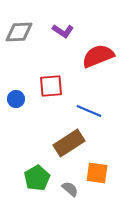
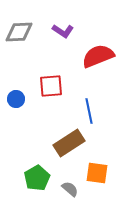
blue line: rotated 55 degrees clockwise
